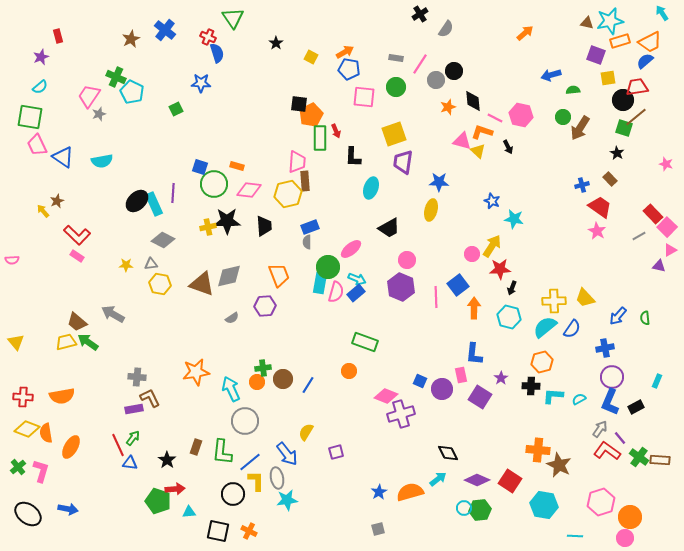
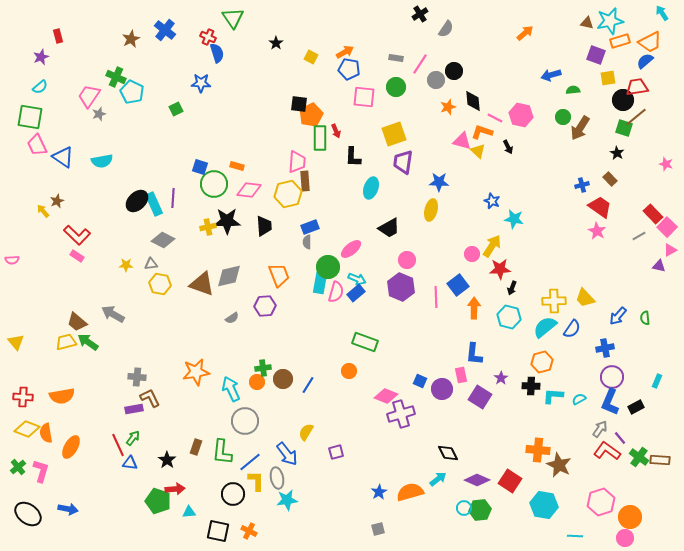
purple line at (173, 193): moved 5 px down
